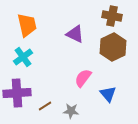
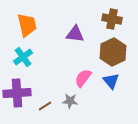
brown cross: moved 3 px down
purple triangle: rotated 18 degrees counterclockwise
brown hexagon: moved 5 px down
blue triangle: moved 3 px right, 13 px up
gray star: moved 1 px left, 10 px up
